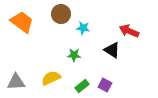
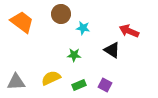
green rectangle: moved 3 px left, 1 px up; rotated 16 degrees clockwise
